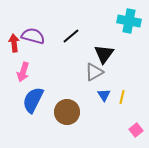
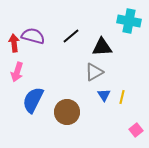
black triangle: moved 2 px left, 7 px up; rotated 50 degrees clockwise
pink arrow: moved 6 px left
